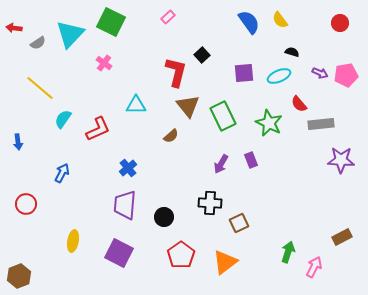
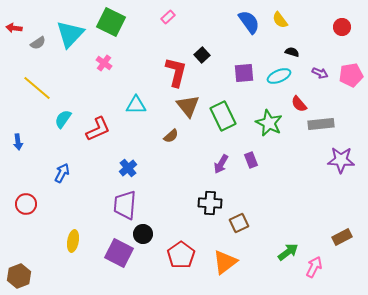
red circle at (340, 23): moved 2 px right, 4 px down
pink pentagon at (346, 75): moved 5 px right
yellow line at (40, 88): moved 3 px left
black circle at (164, 217): moved 21 px left, 17 px down
green arrow at (288, 252): rotated 35 degrees clockwise
